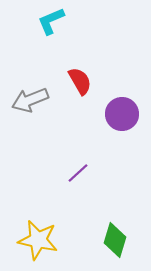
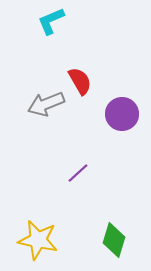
gray arrow: moved 16 px right, 4 px down
green diamond: moved 1 px left
